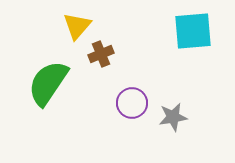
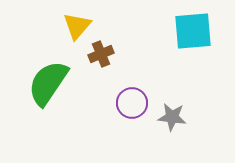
gray star: moved 1 px left; rotated 16 degrees clockwise
